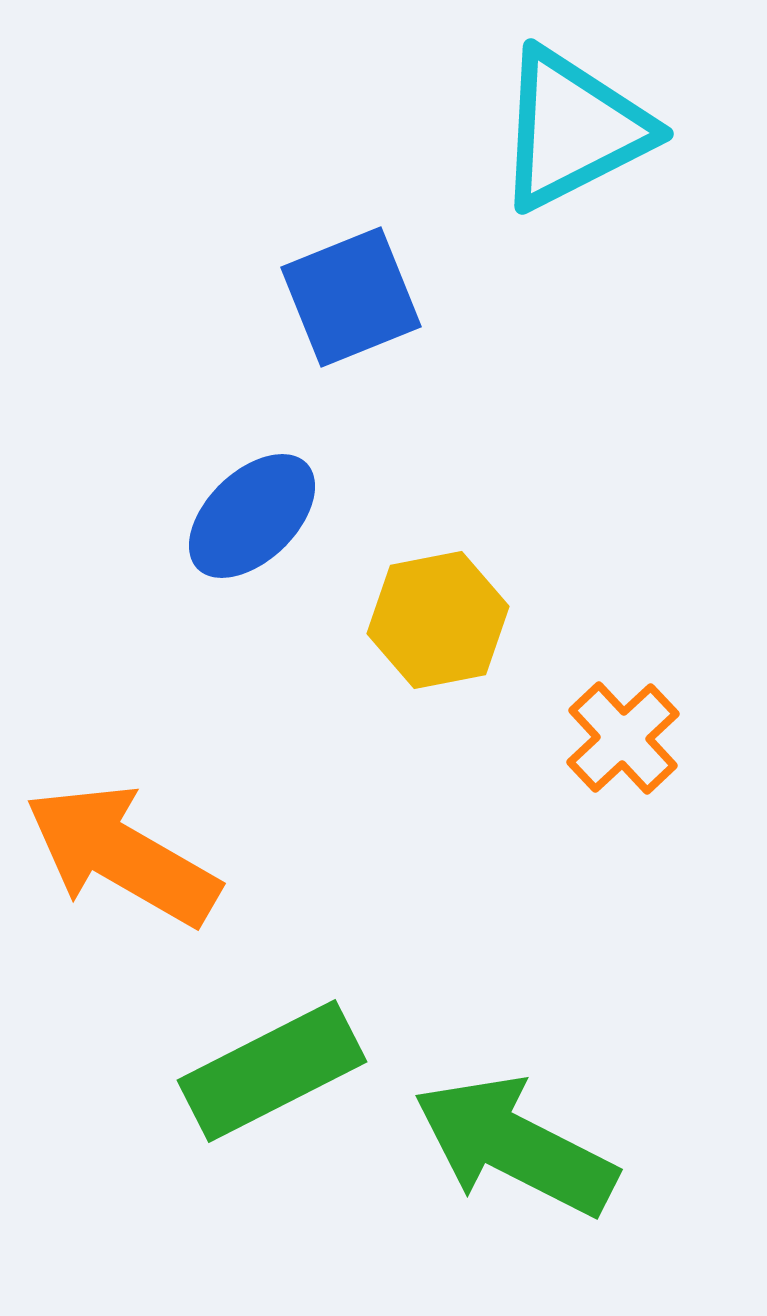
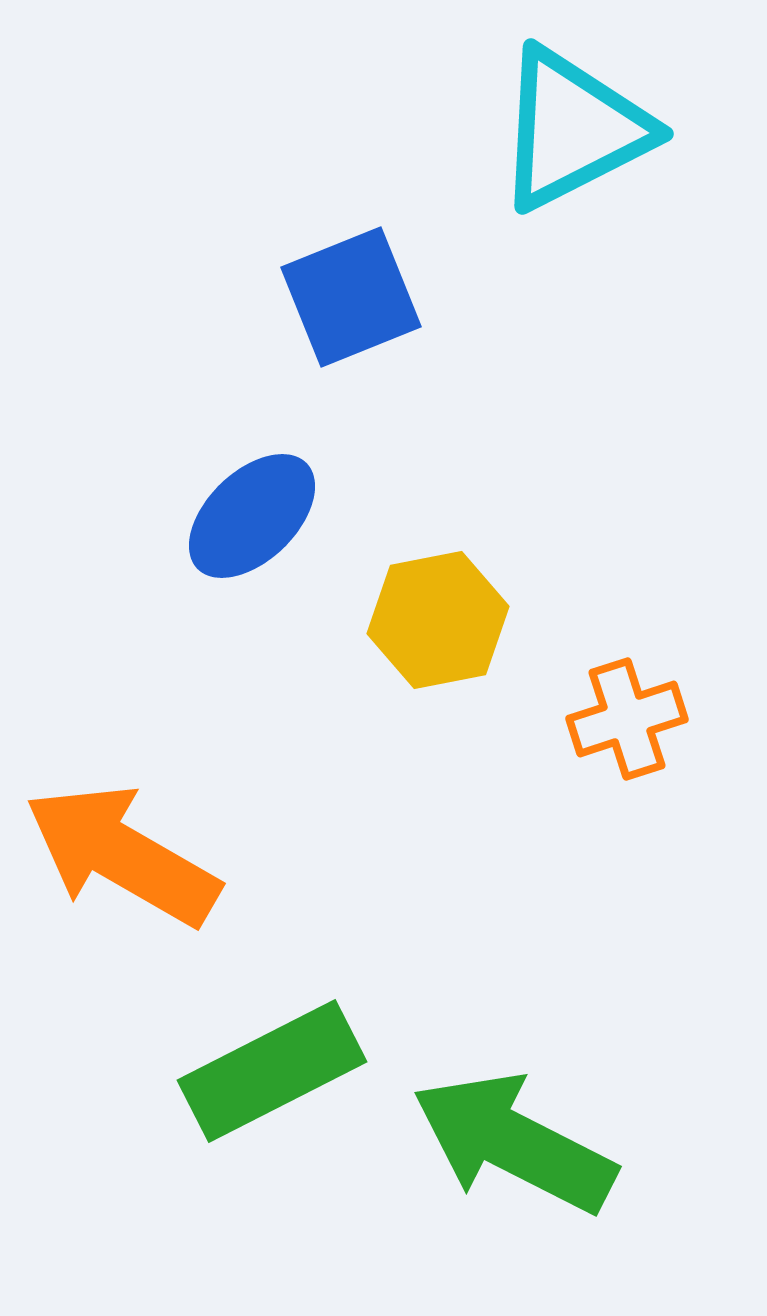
orange cross: moved 4 px right, 19 px up; rotated 25 degrees clockwise
green arrow: moved 1 px left, 3 px up
